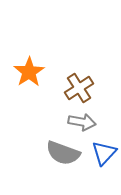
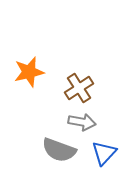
orange star: rotated 20 degrees clockwise
gray semicircle: moved 4 px left, 3 px up
